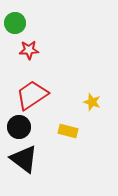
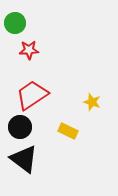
black circle: moved 1 px right
yellow rectangle: rotated 12 degrees clockwise
